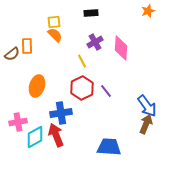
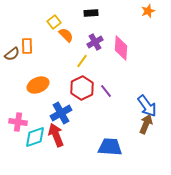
yellow square: rotated 32 degrees counterclockwise
orange semicircle: moved 11 px right
yellow line: rotated 64 degrees clockwise
orange ellipse: moved 1 px right, 1 px up; rotated 50 degrees clockwise
blue cross: rotated 20 degrees counterclockwise
pink cross: rotated 18 degrees clockwise
cyan diamond: rotated 10 degrees clockwise
blue trapezoid: moved 1 px right
